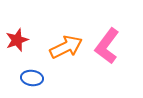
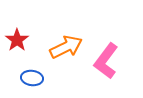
red star: rotated 15 degrees counterclockwise
pink L-shape: moved 1 px left, 15 px down
